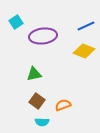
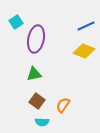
purple ellipse: moved 7 px left, 3 px down; rotated 72 degrees counterclockwise
orange semicircle: rotated 35 degrees counterclockwise
